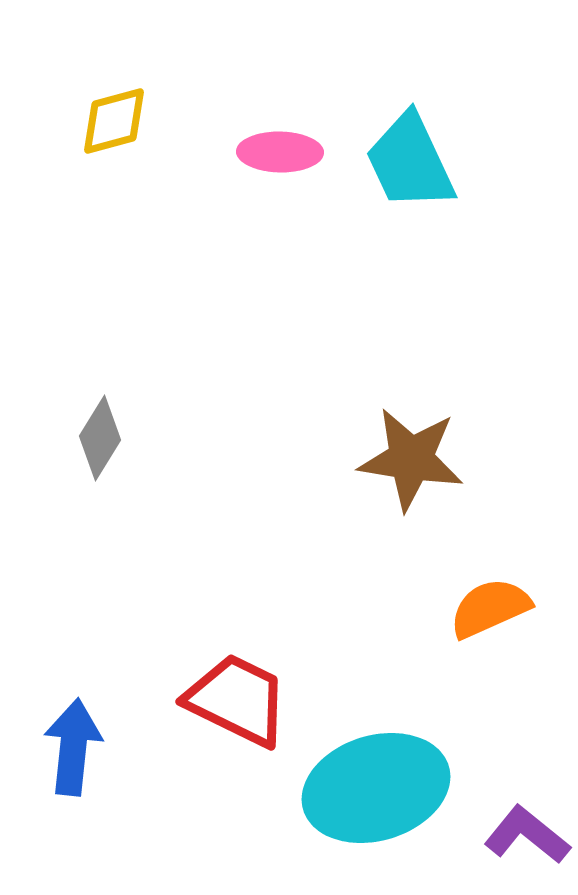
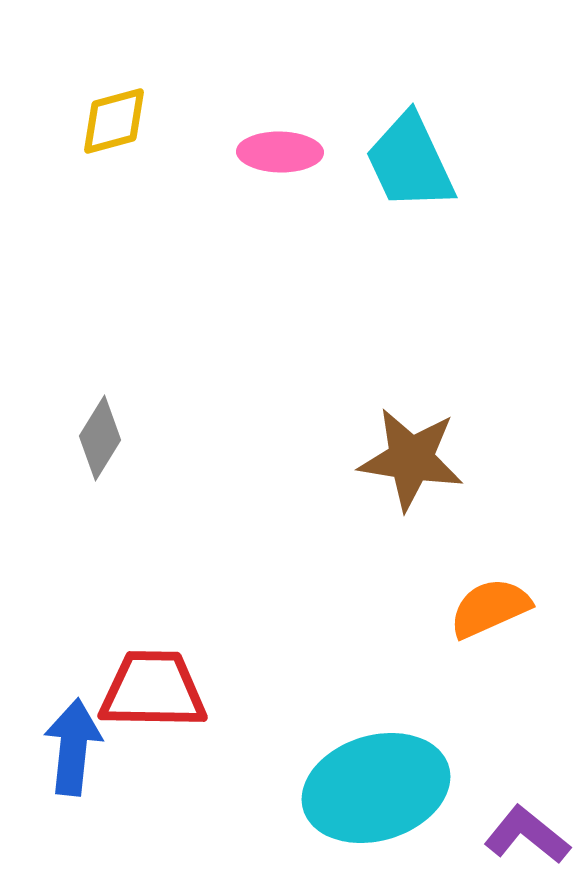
red trapezoid: moved 84 px left, 10 px up; rotated 25 degrees counterclockwise
